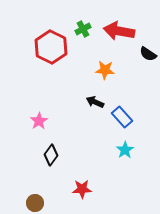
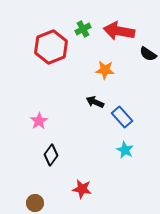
red hexagon: rotated 12 degrees clockwise
cyan star: rotated 12 degrees counterclockwise
red star: rotated 12 degrees clockwise
